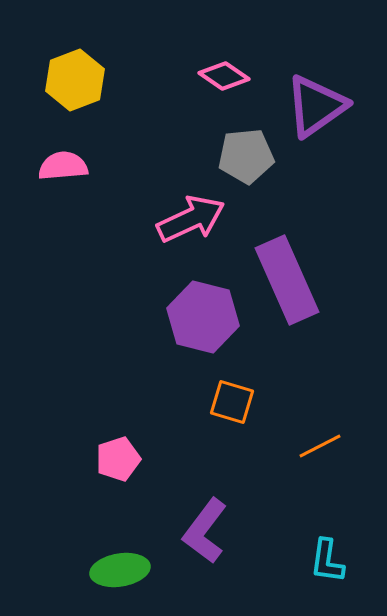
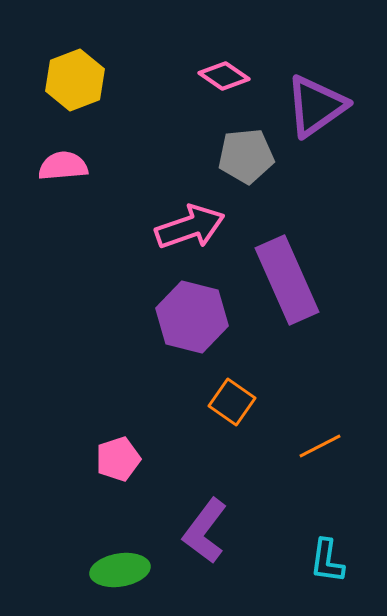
pink arrow: moved 1 px left, 8 px down; rotated 6 degrees clockwise
purple hexagon: moved 11 px left
orange square: rotated 18 degrees clockwise
